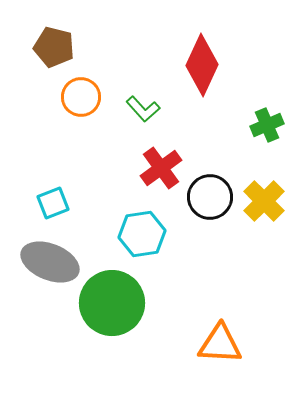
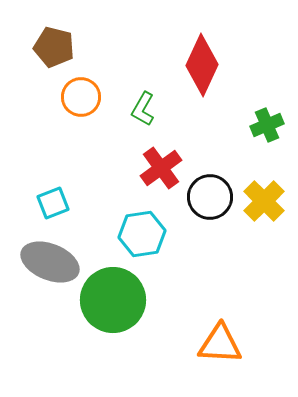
green L-shape: rotated 72 degrees clockwise
green circle: moved 1 px right, 3 px up
